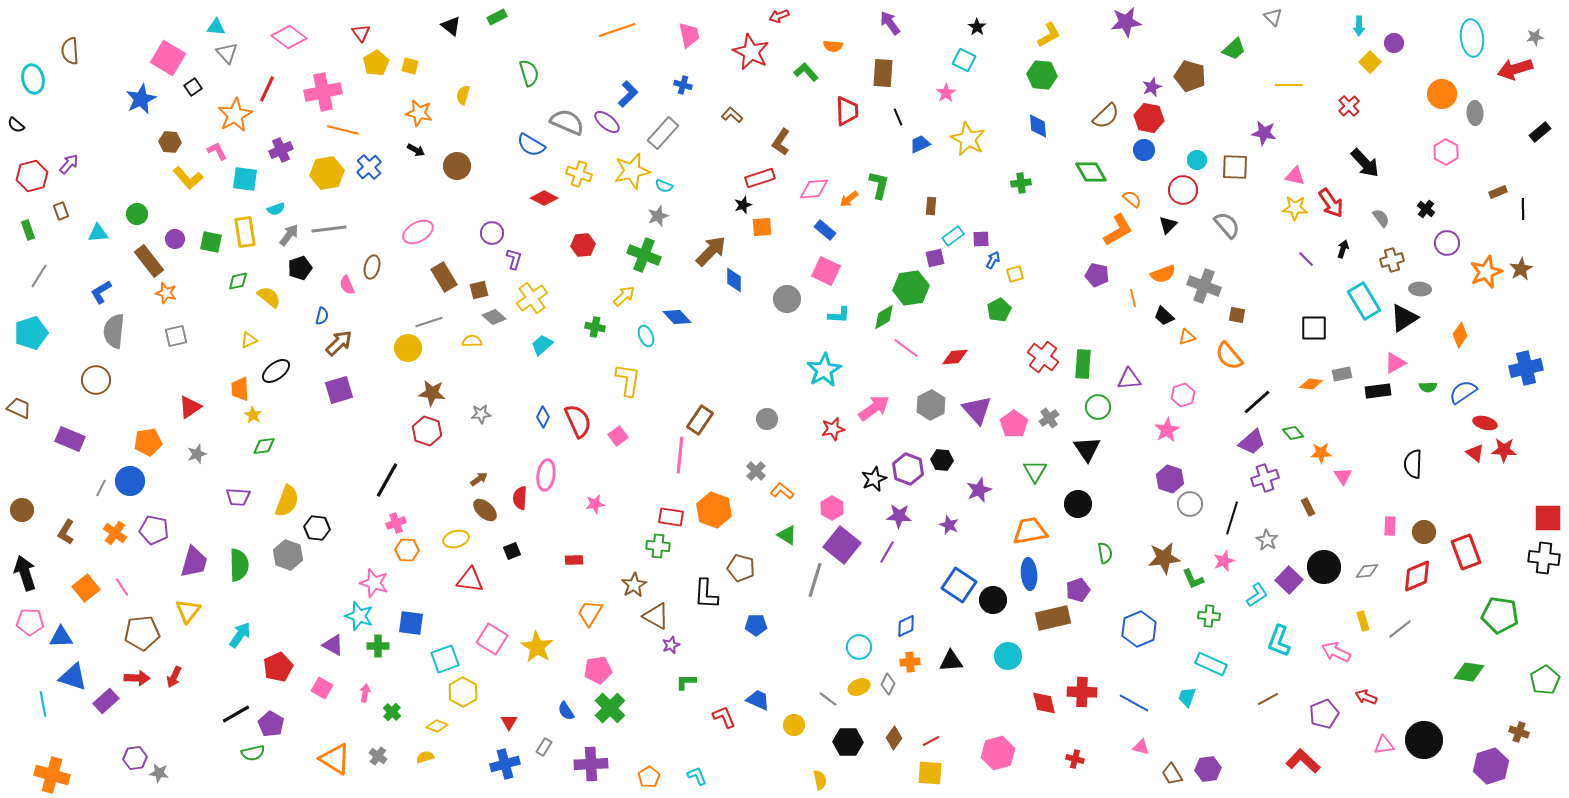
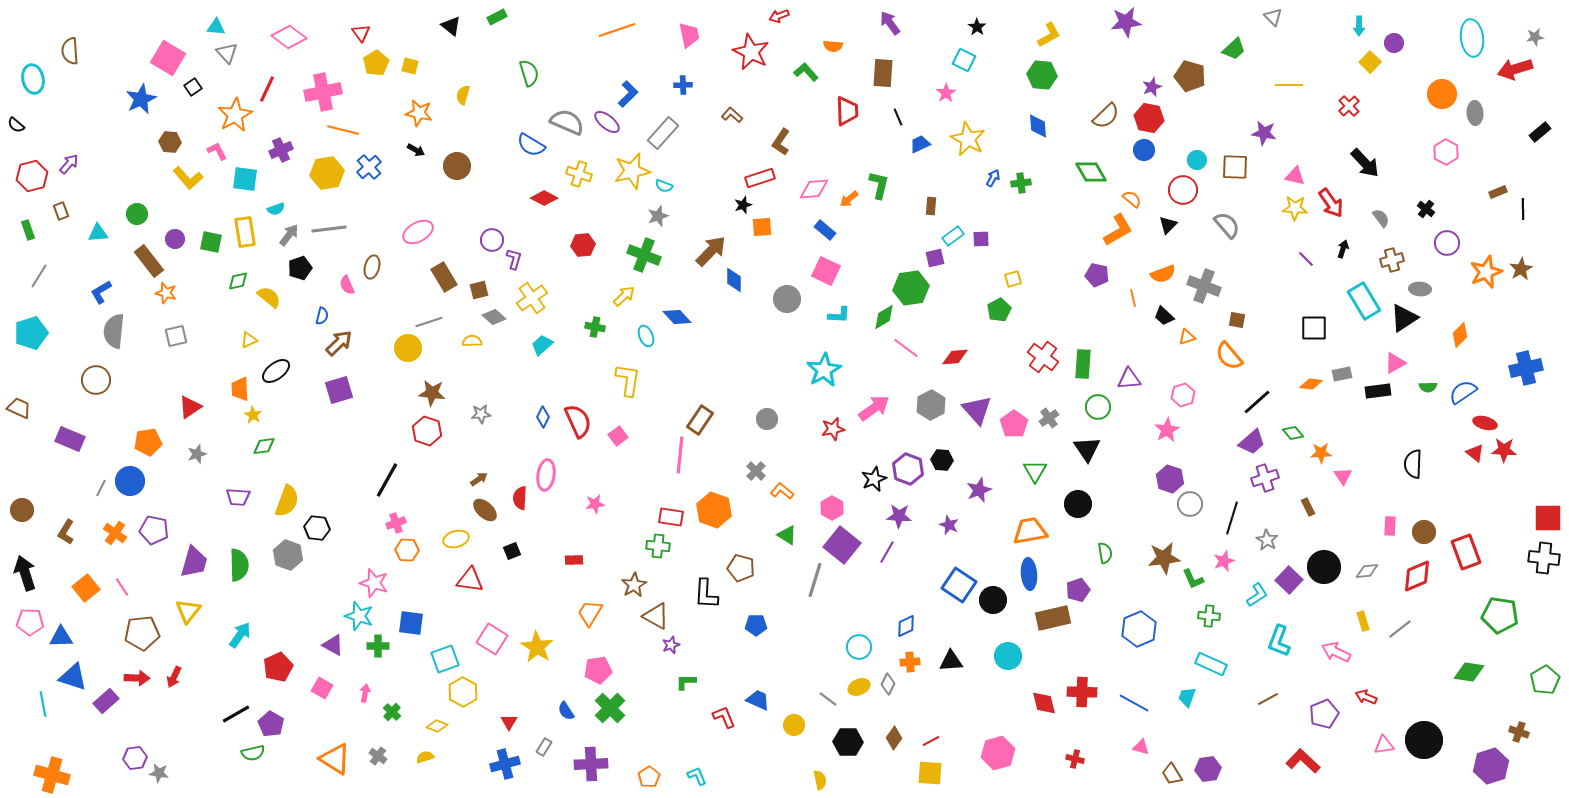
blue cross at (683, 85): rotated 18 degrees counterclockwise
purple circle at (492, 233): moved 7 px down
blue arrow at (993, 260): moved 82 px up
yellow square at (1015, 274): moved 2 px left, 5 px down
brown square at (1237, 315): moved 5 px down
orange diamond at (1460, 335): rotated 10 degrees clockwise
